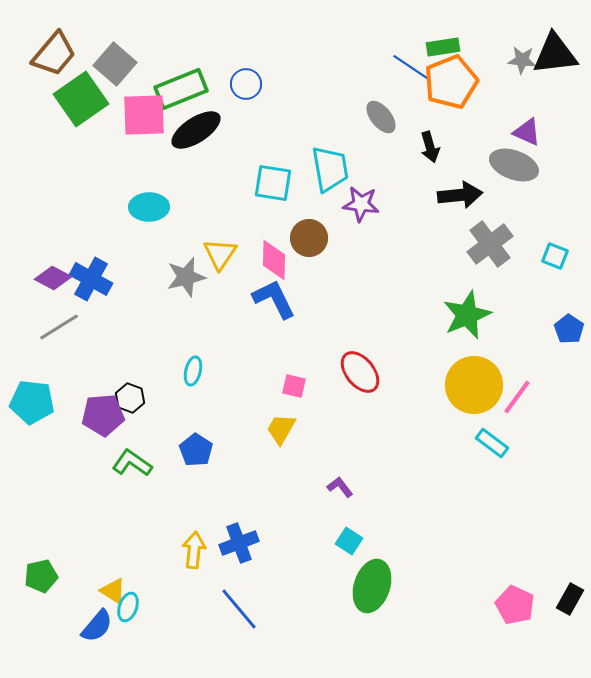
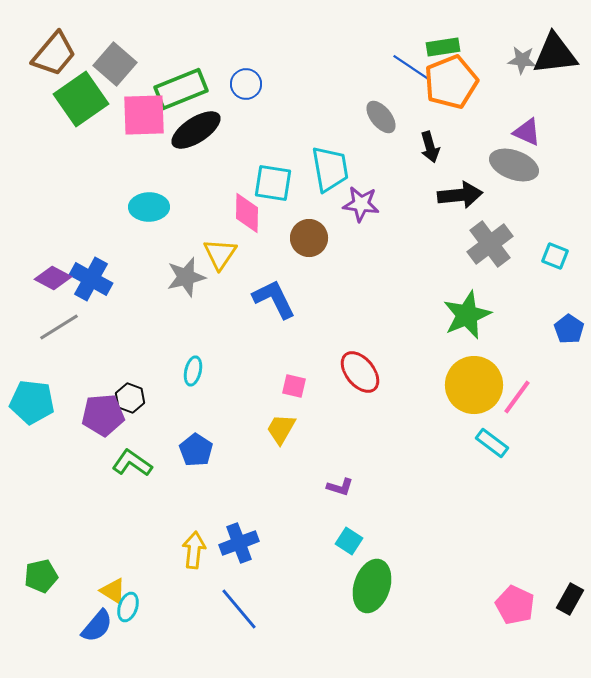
pink diamond at (274, 260): moved 27 px left, 47 px up
purple L-shape at (340, 487): rotated 144 degrees clockwise
